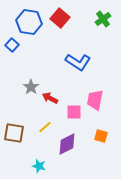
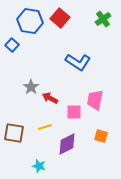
blue hexagon: moved 1 px right, 1 px up
yellow line: rotated 24 degrees clockwise
